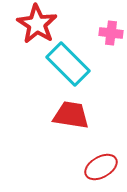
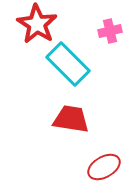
pink cross: moved 1 px left, 2 px up; rotated 20 degrees counterclockwise
red trapezoid: moved 4 px down
red ellipse: moved 3 px right
